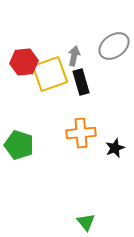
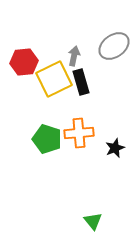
yellow square: moved 4 px right, 5 px down; rotated 6 degrees counterclockwise
orange cross: moved 2 px left
green pentagon: moved 28 px right, 6 px up
green triangle: moved 7 px right, 1 px up
